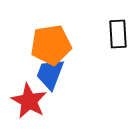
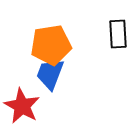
red star: moved 7 px left, 5 px down
